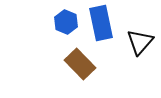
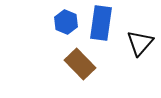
blue rectangle: rotated 20 degrees clockwise
black triangle: moved 1 px down
